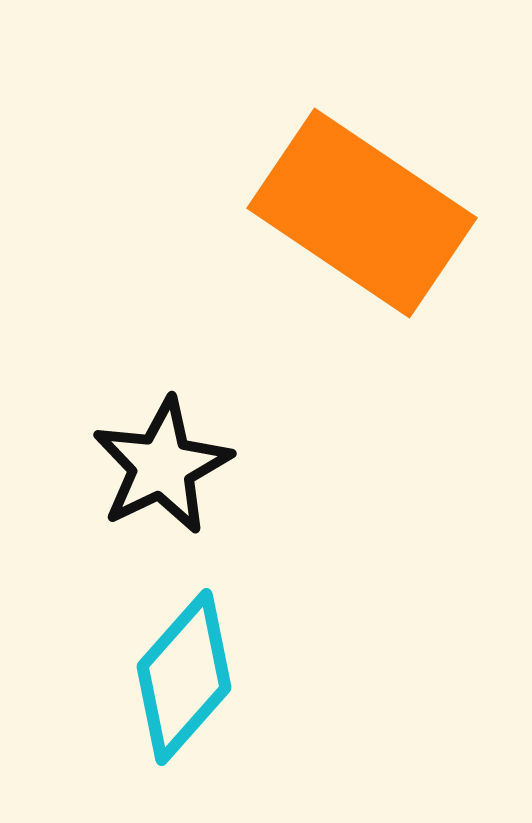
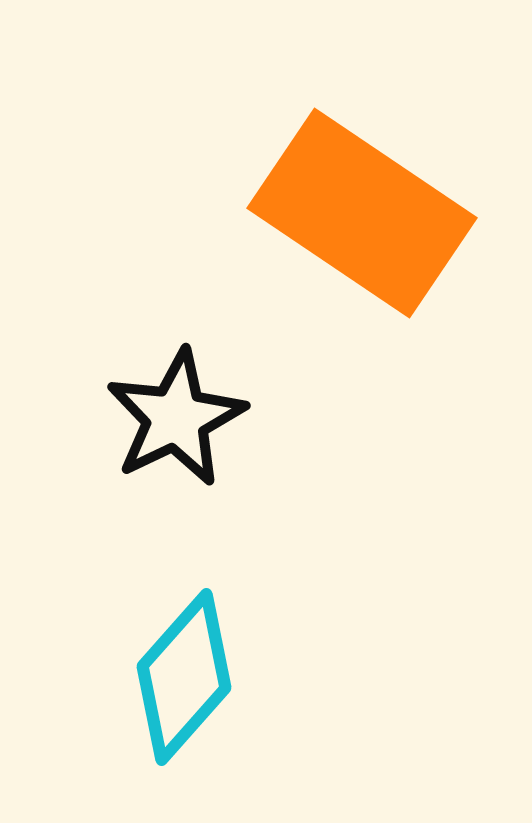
black star: moved 14 px right, 48 px up
